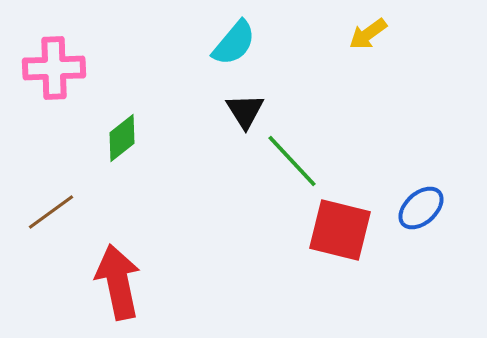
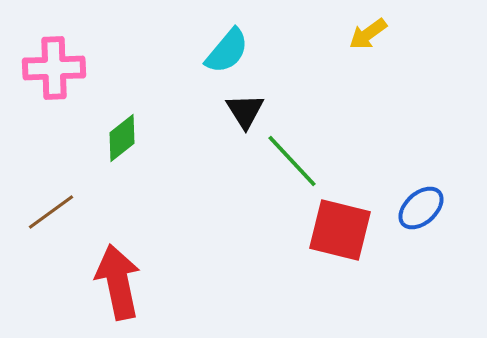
cyan semicircle: moved 7 px left, 8 px down
